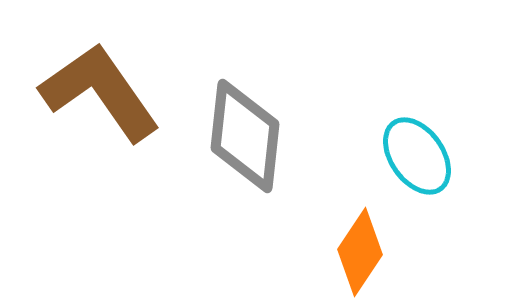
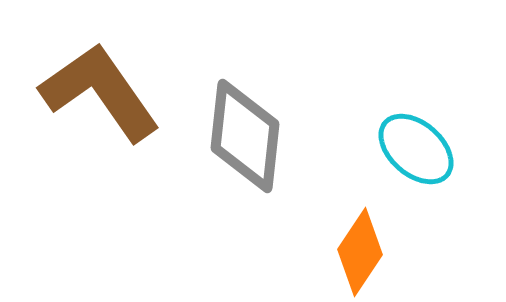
cyan ellipse: moved 1 px left, 7 px up; rotated 14 degrees counterclockwise
